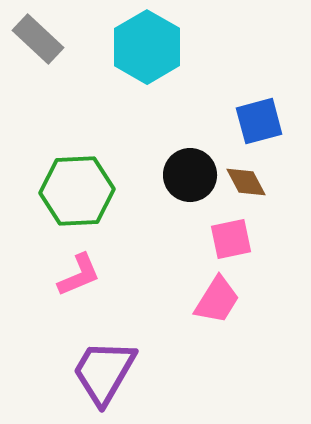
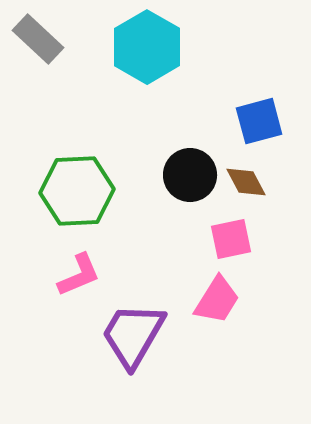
purple trapezoid: moved 29 px right, 37 px up
